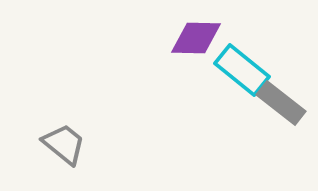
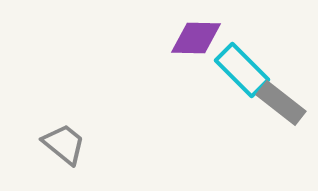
cyan rectangle: rotated 6 degrees clockwise
